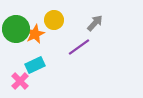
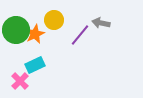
gray arrow: moved 6 px right; rotated 120 degrees counterclockwise
green circle: moved 1 px down
purple line: moved 1 px right, 12 px up; rotated 15 degrees counterclockwise
